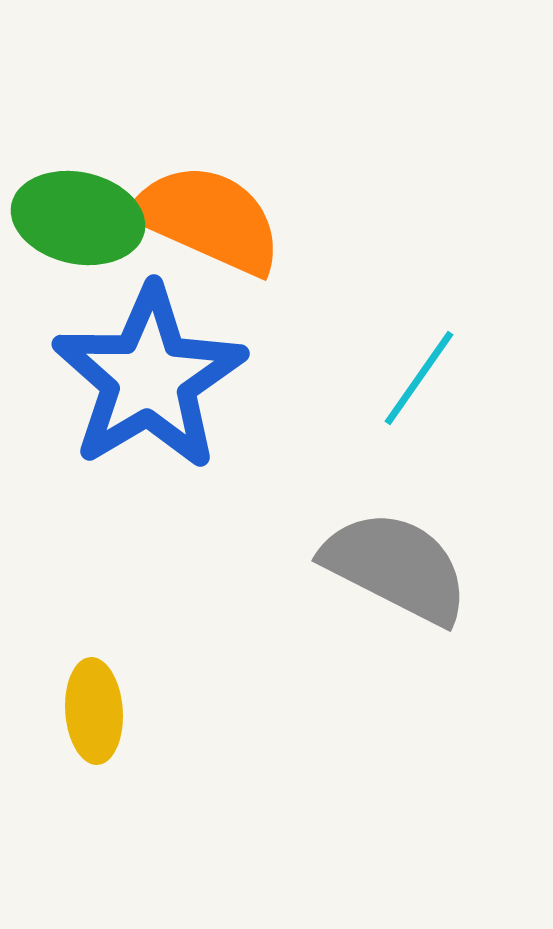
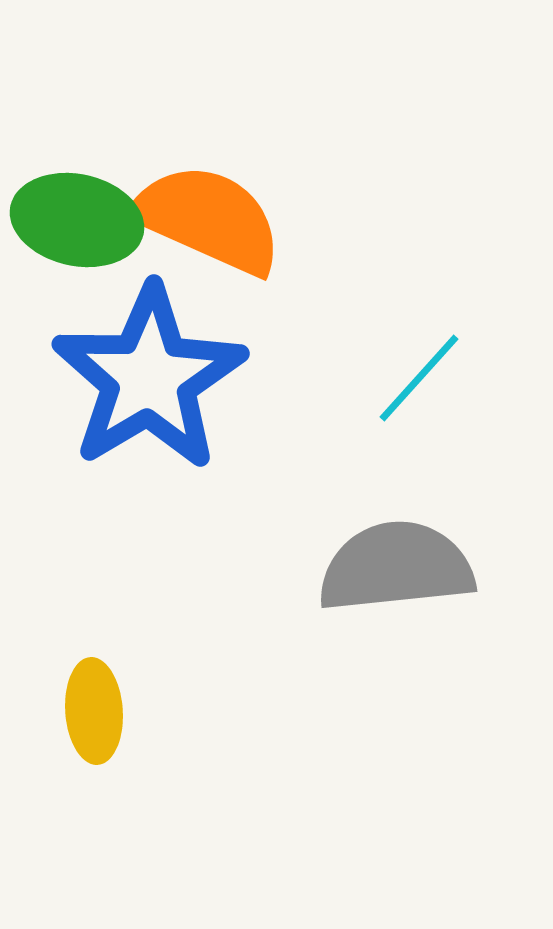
green ellipse: moved 1 px left, 2 px down
cyan line: rotated 7 degrees clockwise
gray semicircle: rotated 33 degrees counterclockwise
